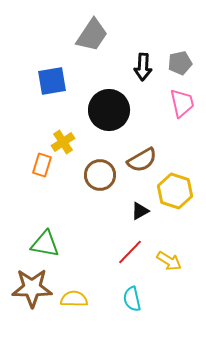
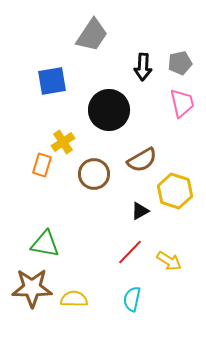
brown circle: moved 6 px left, 1 px up
cyan semicircle: rotated 25 degrees clockwise
